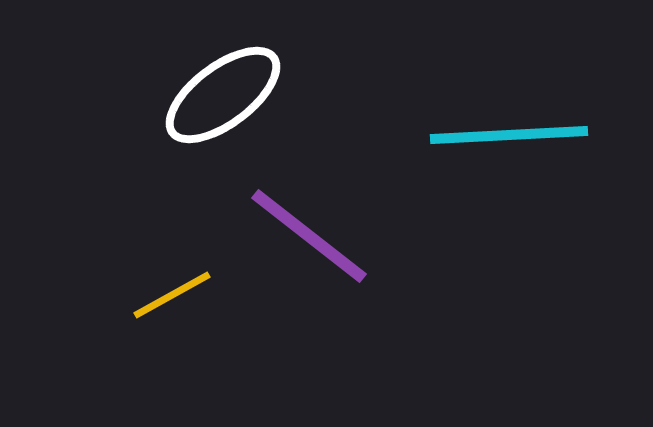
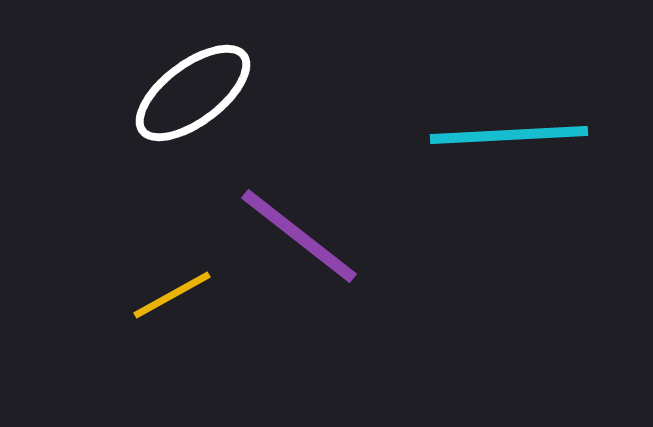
white ellipse: moved 30 px left, 2 px up
purple line: moved 10 px left
